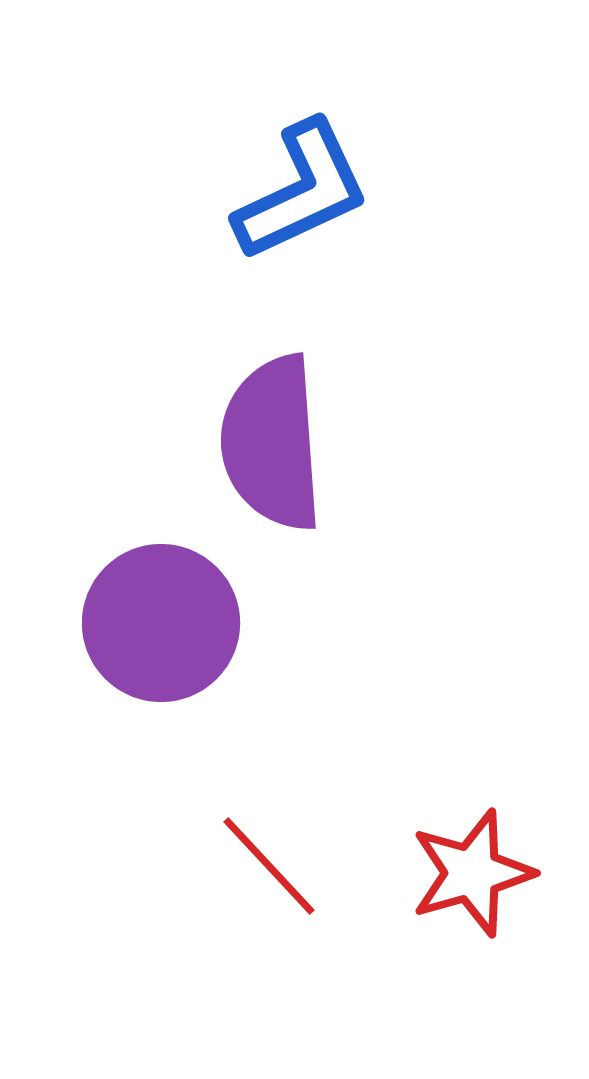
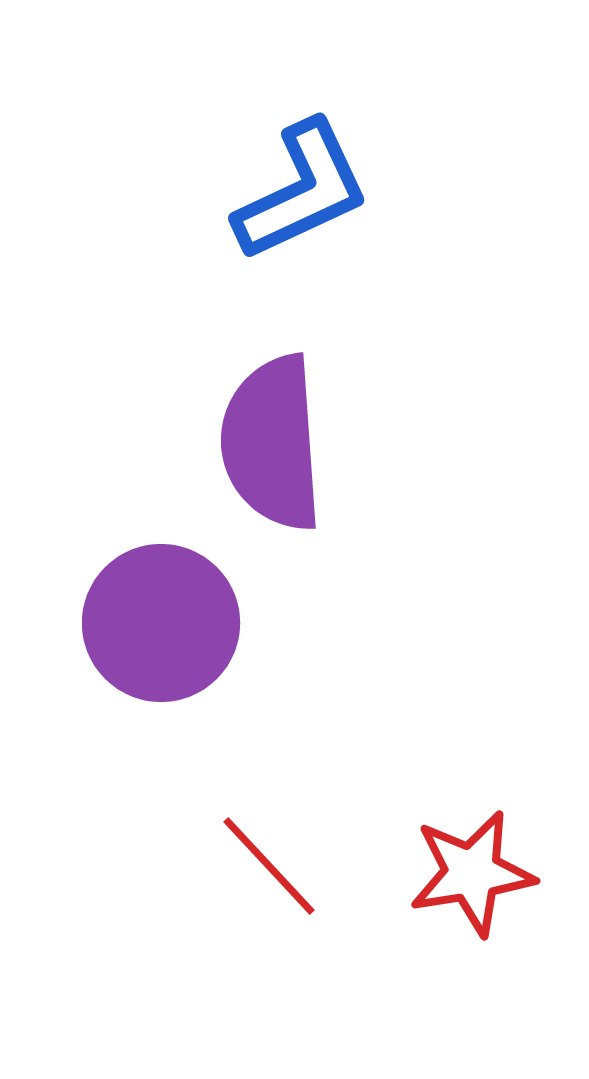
red star: rotated 7 degrees clockwise
